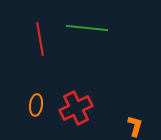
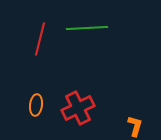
green line: rotated 9 degrees counterclockwise
red line: rotated 24 degrees clockwise
red cross: moved 2 px right
